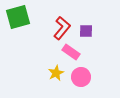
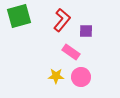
green square: moved 1 px right, 1 px up
red L-shape: moved 8 px up
yellow star: moved 3 px down; rotated 28 degrees clockwise
